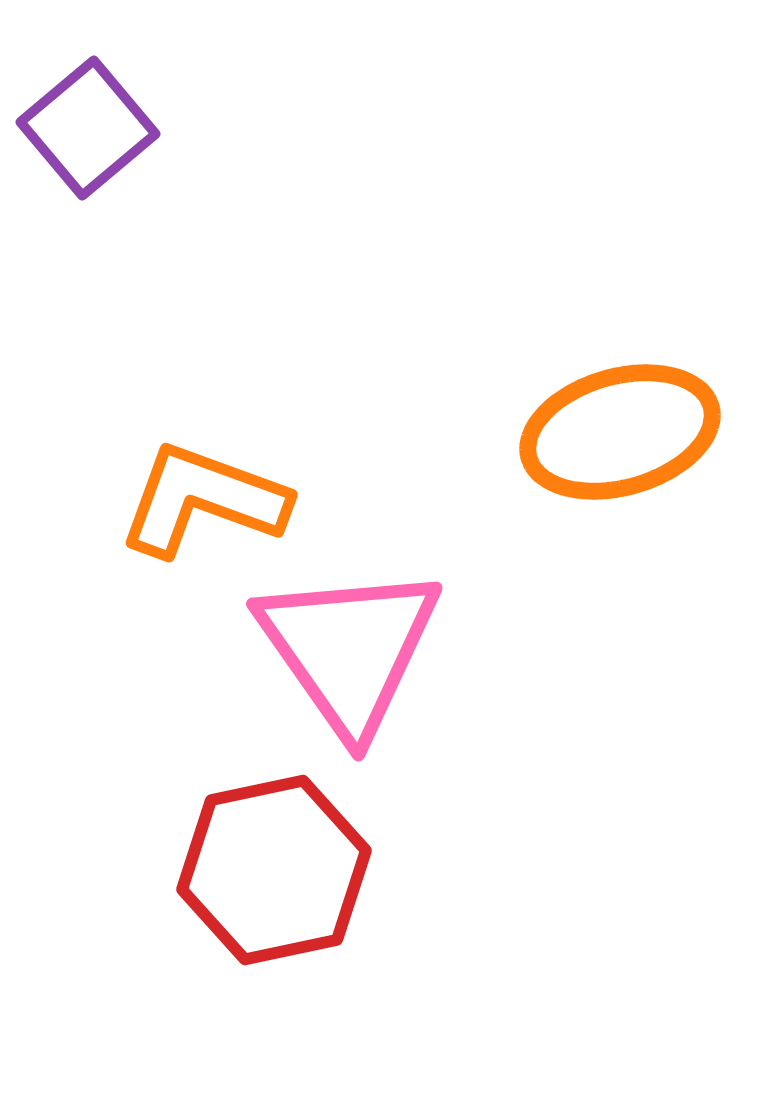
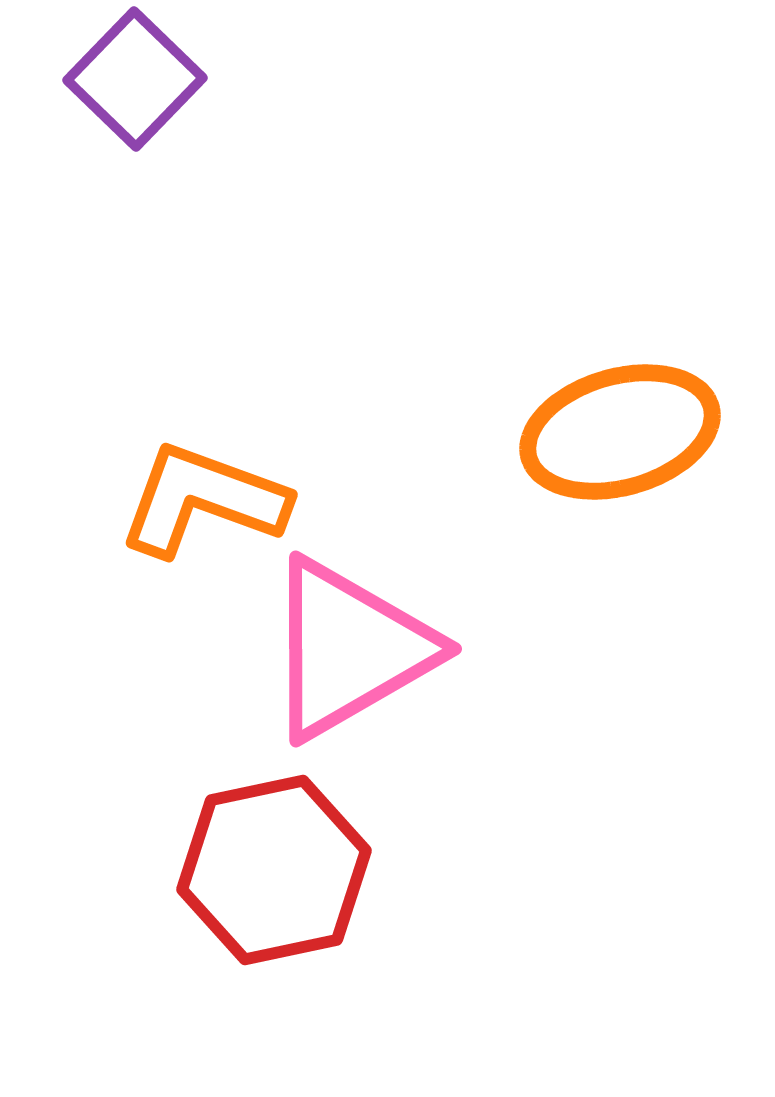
purple square: moved 47 px right, 49 px up; rotated 6 degrees counterclockwise
pink triangle: rotated 35 degrees clockwise
